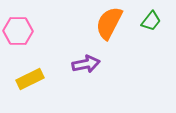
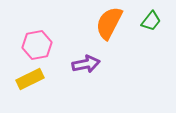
pink hexagon: moved 19 px right, 14 px down; rotated 12 degrees counterclockwise
